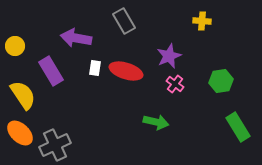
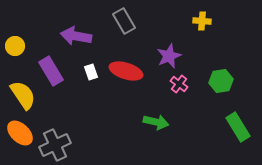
purple arrow: moved 2 px up
white rectangle: moved 4 px left, 4 px down; rotated 28 degrees counterclockwise
pink cross: moved 4 px right
